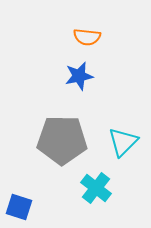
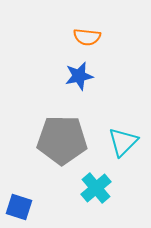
cyan cross: rotated 12 degrees clockwise
